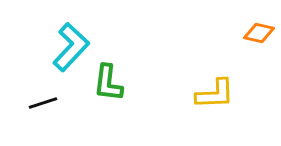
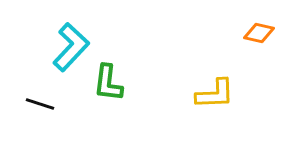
black line: moved 3 px left, 1 px down; rotated 36 degrees clockwise
